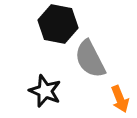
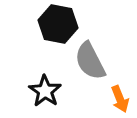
gray semicircle: moved 2 px down
black star: rotated 12 degrees clockwise
